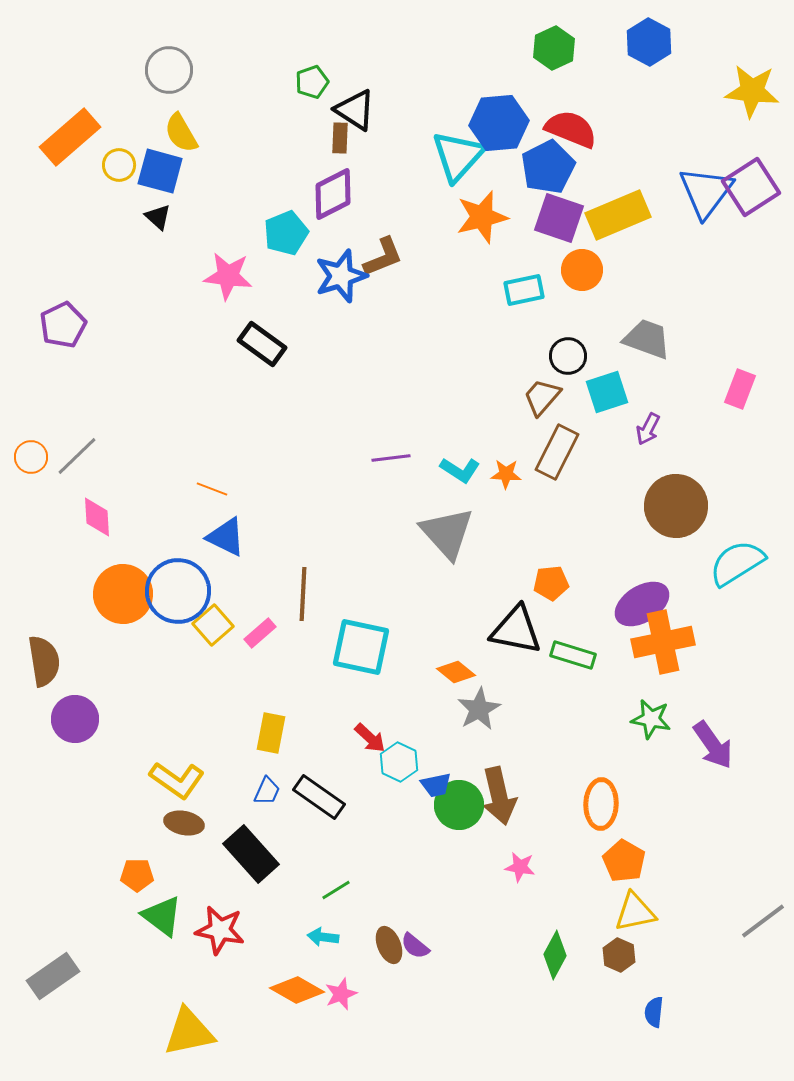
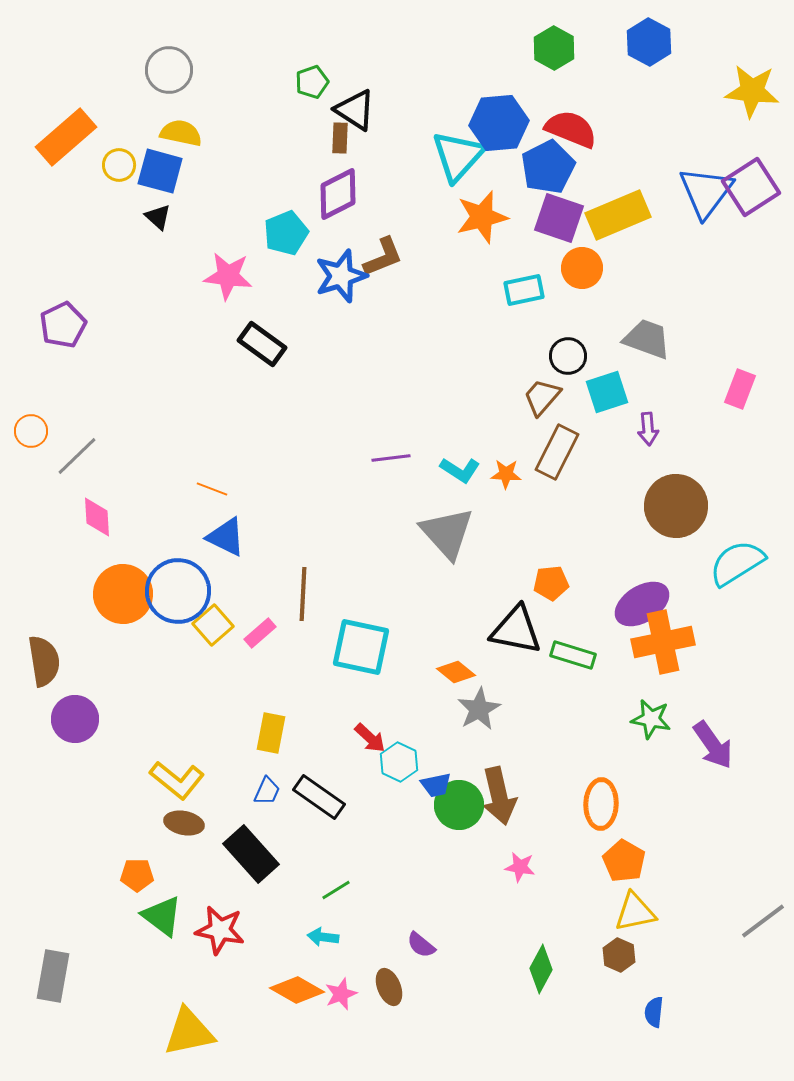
green hexagon at (554, 48): rotated 6 degrees counterclockwise
yellow semicircle at (181, 133): rotated 132 degrees clockwise
orange rectangle at (70, 137): moved 4 px left
purple diamond at (333, 194): moved 5 px right
orange circle at (582, 270): moved 2 px up
purple arrow at (648, 429): rotated 32 degrees counterclockwise
orange circle at (31, 457): moved 26 px up
yellow L-shape at (177, 780): rotated 4 degrees clockwise
brown ellipse at (389, 945): moved 42 px down
purple semicircle at (415, 946): moved 6 px right, 1 px up
green diamond at (555, 955): moved 14 px left, 14 px down
gray rectangle at (53, 976): rotated 45 degrees counterclockwise
